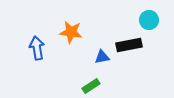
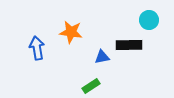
black rectangle: rotated 10 degrees clockwise
